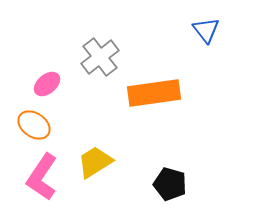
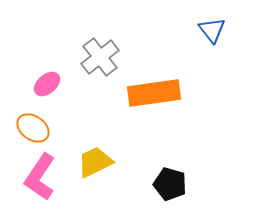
blue triangle: moved 6 px right
orange ellipse: moved 1 px left, 3 px down
yellow trapezoid: rotated 6 degrees clockwise
pink L-shape: moved 2 px left
